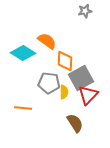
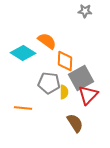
gray star: rotated 16 degrees clockwise
